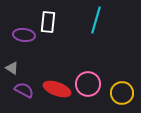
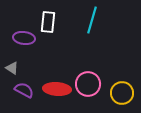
cyan line: moved 4 px left
purple ellipse: moved 3 px down
red ellipse: rotated 16 degrees counterclockwise
